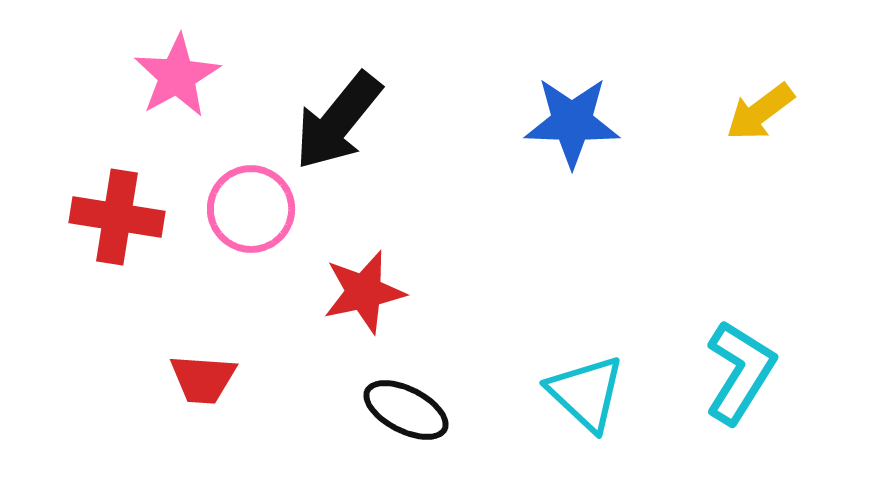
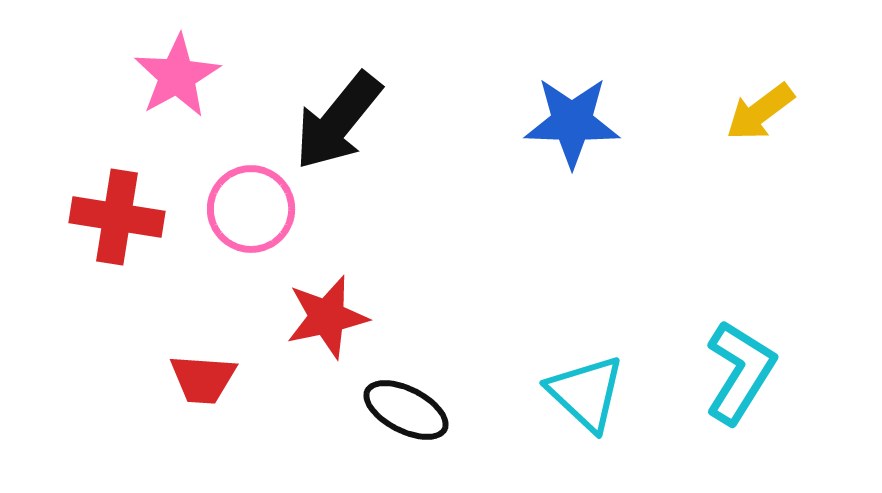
red star: moved 37 px left, 25 px down
